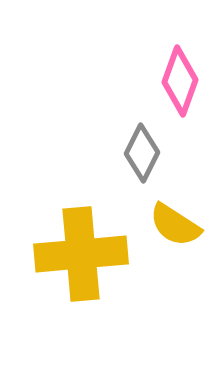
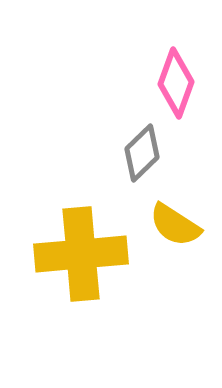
pink diamond: moved 4 px left, 2 px down
gray diamond: rotated 20 degrees clockwise
